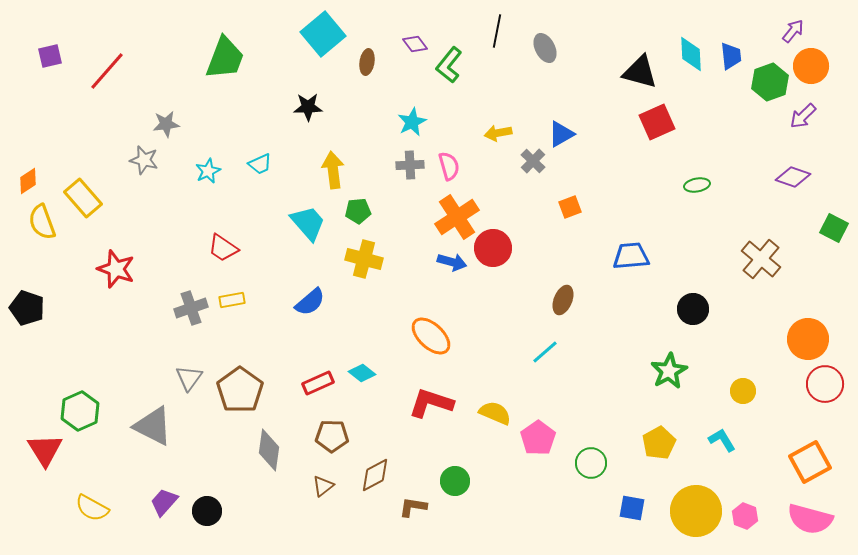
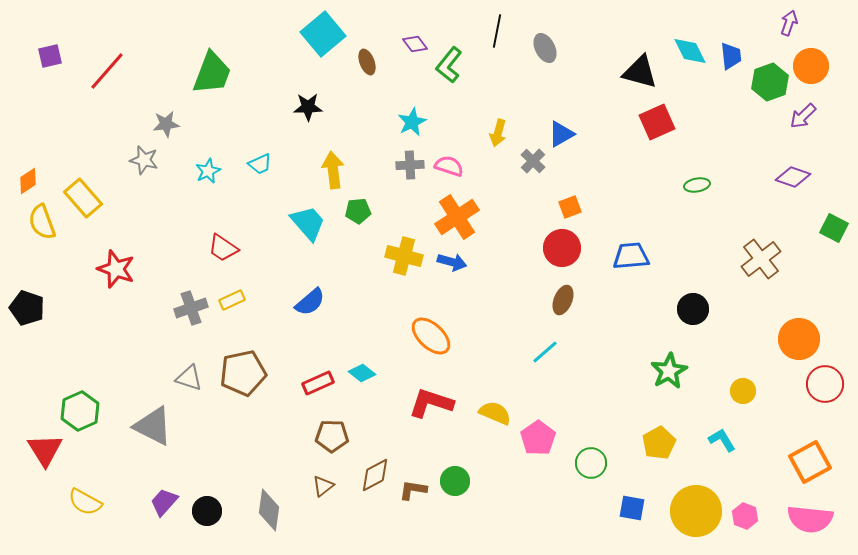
purple arrow at (793, 31): moved 4 px left, 8 px up; rotated 20 degrees counterclockwise
cyan diamond at (691, 54): moved 1 px left, 3 px up; rotated 24 degrees counterclockwise
green trapezoid at (225, 58): moved 13 px left, 15 px down
brown ellipse at (367, 62): rotated 30 degrees counterclockwise
yellow arrow at (498, 133): rotated 64 degrees counterclockwise
pink semicircle at (449, 166): rotated 56 degrees counterclockwise
red circle at (493, 248): moved 69 px right
yellow cross at (364, 259): moved 40 px right, 3 px up
brown cross at (761, 259): rotated 12 degrees clockwise
yellow rectangle at (232, 300): rotated 15 degrees counterclockwise
orange circle at (808, 339): moved 9 px left
gray triangle at (189, 378): rotated 48 degrees counterclockwise
brown pentagon at (240, 390): moved 3 px right, 17 px up; rotated 24 degrees clockwise
gray diamond at (269, 450): moved 60 px down
brown L-shape at (413, 507): moved 17 px up
yellow semicircle at (92, 508): moved 7 px left, 6 px up
pink semicircle at (810, 519): rotated 9 degrees counterclockwise
